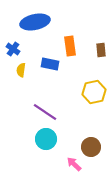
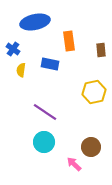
orange rectangle: moved 1 px left, 5 px up
cyan circle: moved 2 px left, 3 px down
